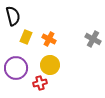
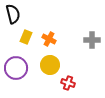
black semicircle: moved 2 px up
gray cross: moved 1 px left, 1 px down; rotated 28 degrees counterclockwise
red cross: moved 28 px right; rotated 32 degrees clockwise
